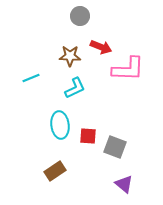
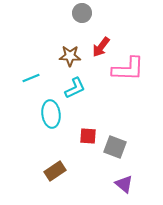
gray circle: moved 2 px right, 3 px up
red arrow: rotated 105 degrees clockwise
cyan ellipse: moved 9 px left, 11 px up
